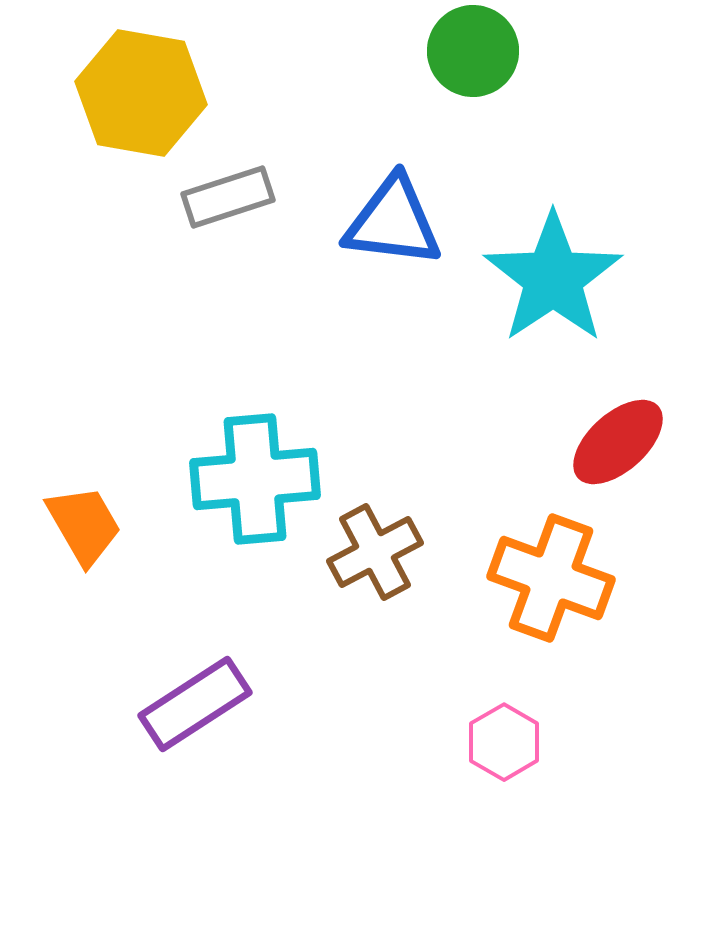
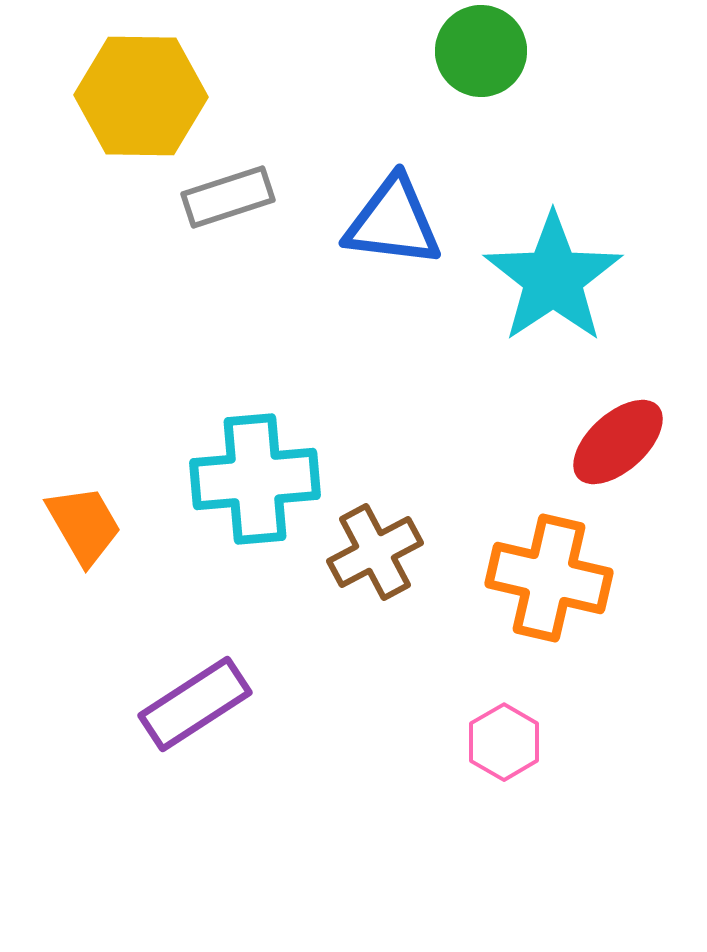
green circle: moved 8 px right
yellow hexagon: moved 3 px down; rotated 9 degrees counterclockwise
orange cross: moved 2 px left; rotated 7 degrees counterclockwise
